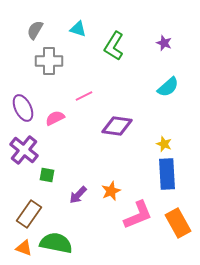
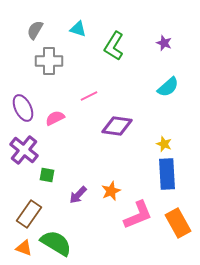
pink line: moved 5 px right
green semicircle: rotated 20 degrees clockwise
